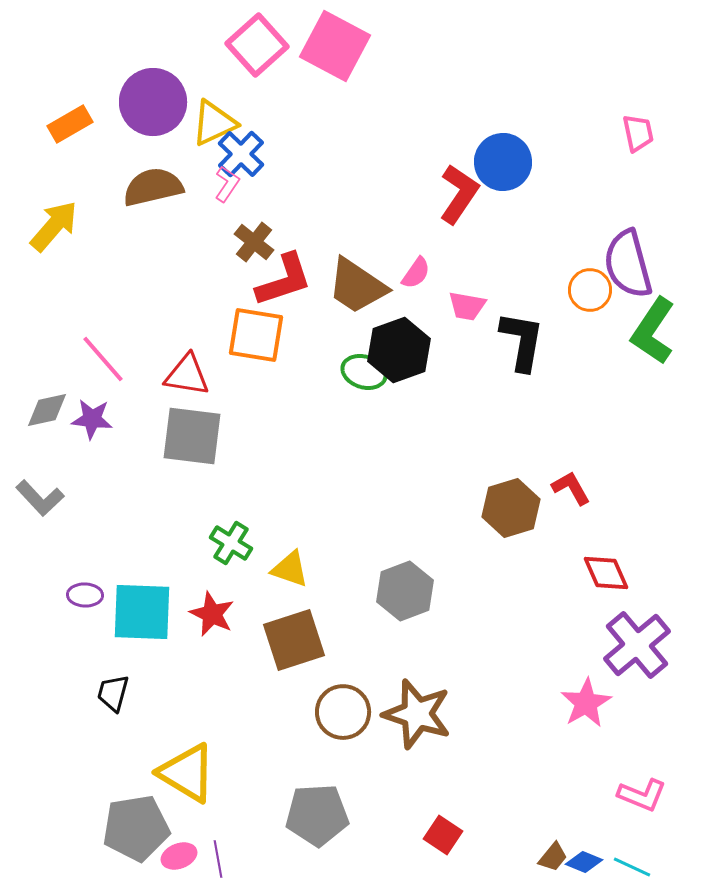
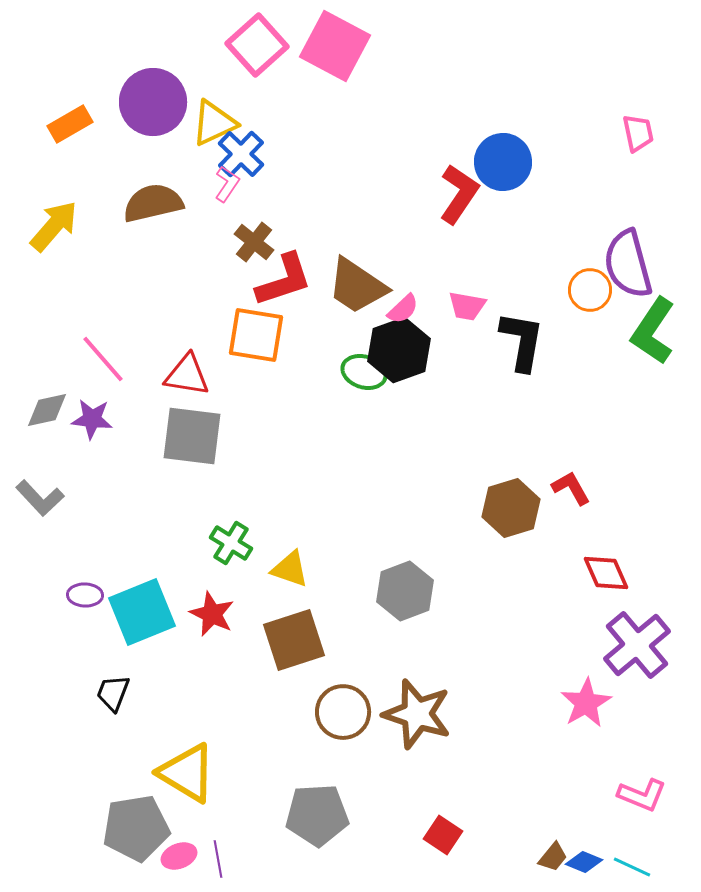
brown semicircle at (153, 187): moved 16 px down
pink semicircle at (416, 273): moved 13 px left, 36 px down; rotated 12 degrees clockwise
cyan square at (142, 612): rotated 24 degrees counterclockwise
black trapezoid at (113, 693): rotated 6 degrees clockwise
